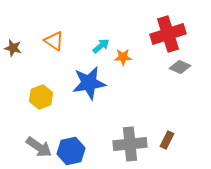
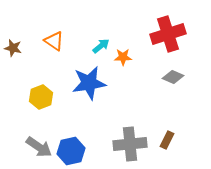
gray diamond: moved 7 px left, 10 px down
